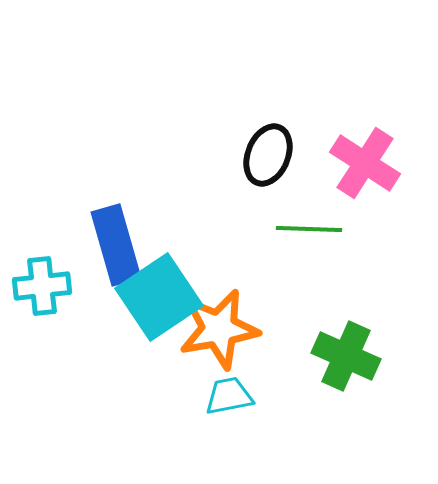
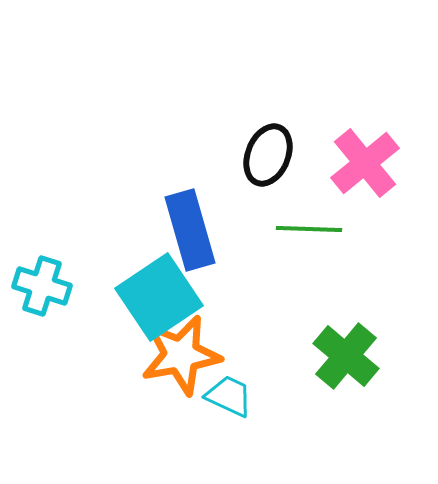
pink cross: rotated 18 degrees clockwise
blue rectangle: moved 74 px right, 15 px up
cyan cross: rotated 24 degrees clockwise
orange star: moved 38 px left, 26 px down
green cross: rotated 16 degrees clockwise
cyan trapezoid: rotated 36 degrees clockwise
